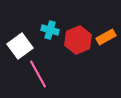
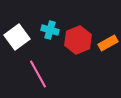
orange rectangle: moved 2 px right, 6 px down
white square: moved 3 px left, 9 px up
